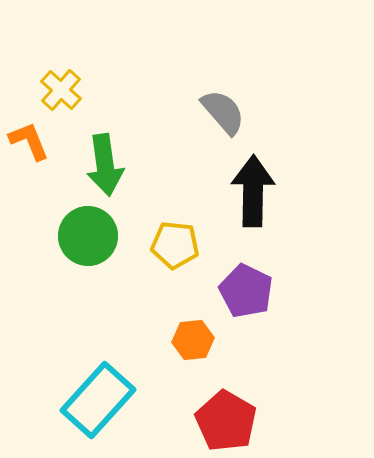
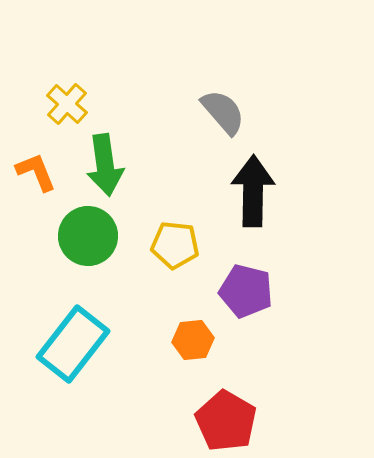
yellow cross: moved 6 px right, 14 px down
orange L-shape: moved 7 px right, 31 px down
purple pentagon: rotated 12 degrees counterclockwise
cyan rectangle: moved 25 px left, 56 px up; rotated 4 degrees counterclockwise
